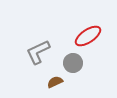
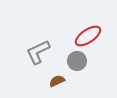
gray circle: moved 4 px right, 2 px up
brown semicircle: moved 2 px right, 1 px up
